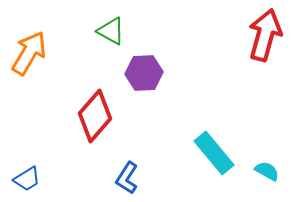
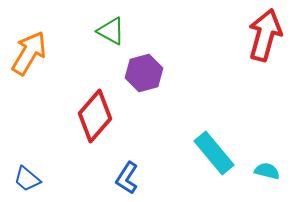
purple hexagon: rotated 12 degrees counterclockwise
cyan semicircle: rotated 15 degrees counterclockwise
blue trapezoid: rotated 72 degrees clockwise
